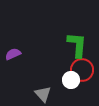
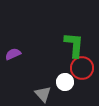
green L-shape: moved 3 px left
red circle: moved 2 px up
white circle: moved 6 px left, 2 px down
